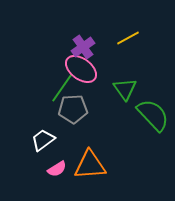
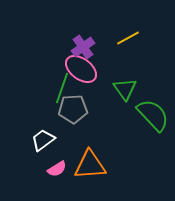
green line: rotated 16 degrees counterclockwise
